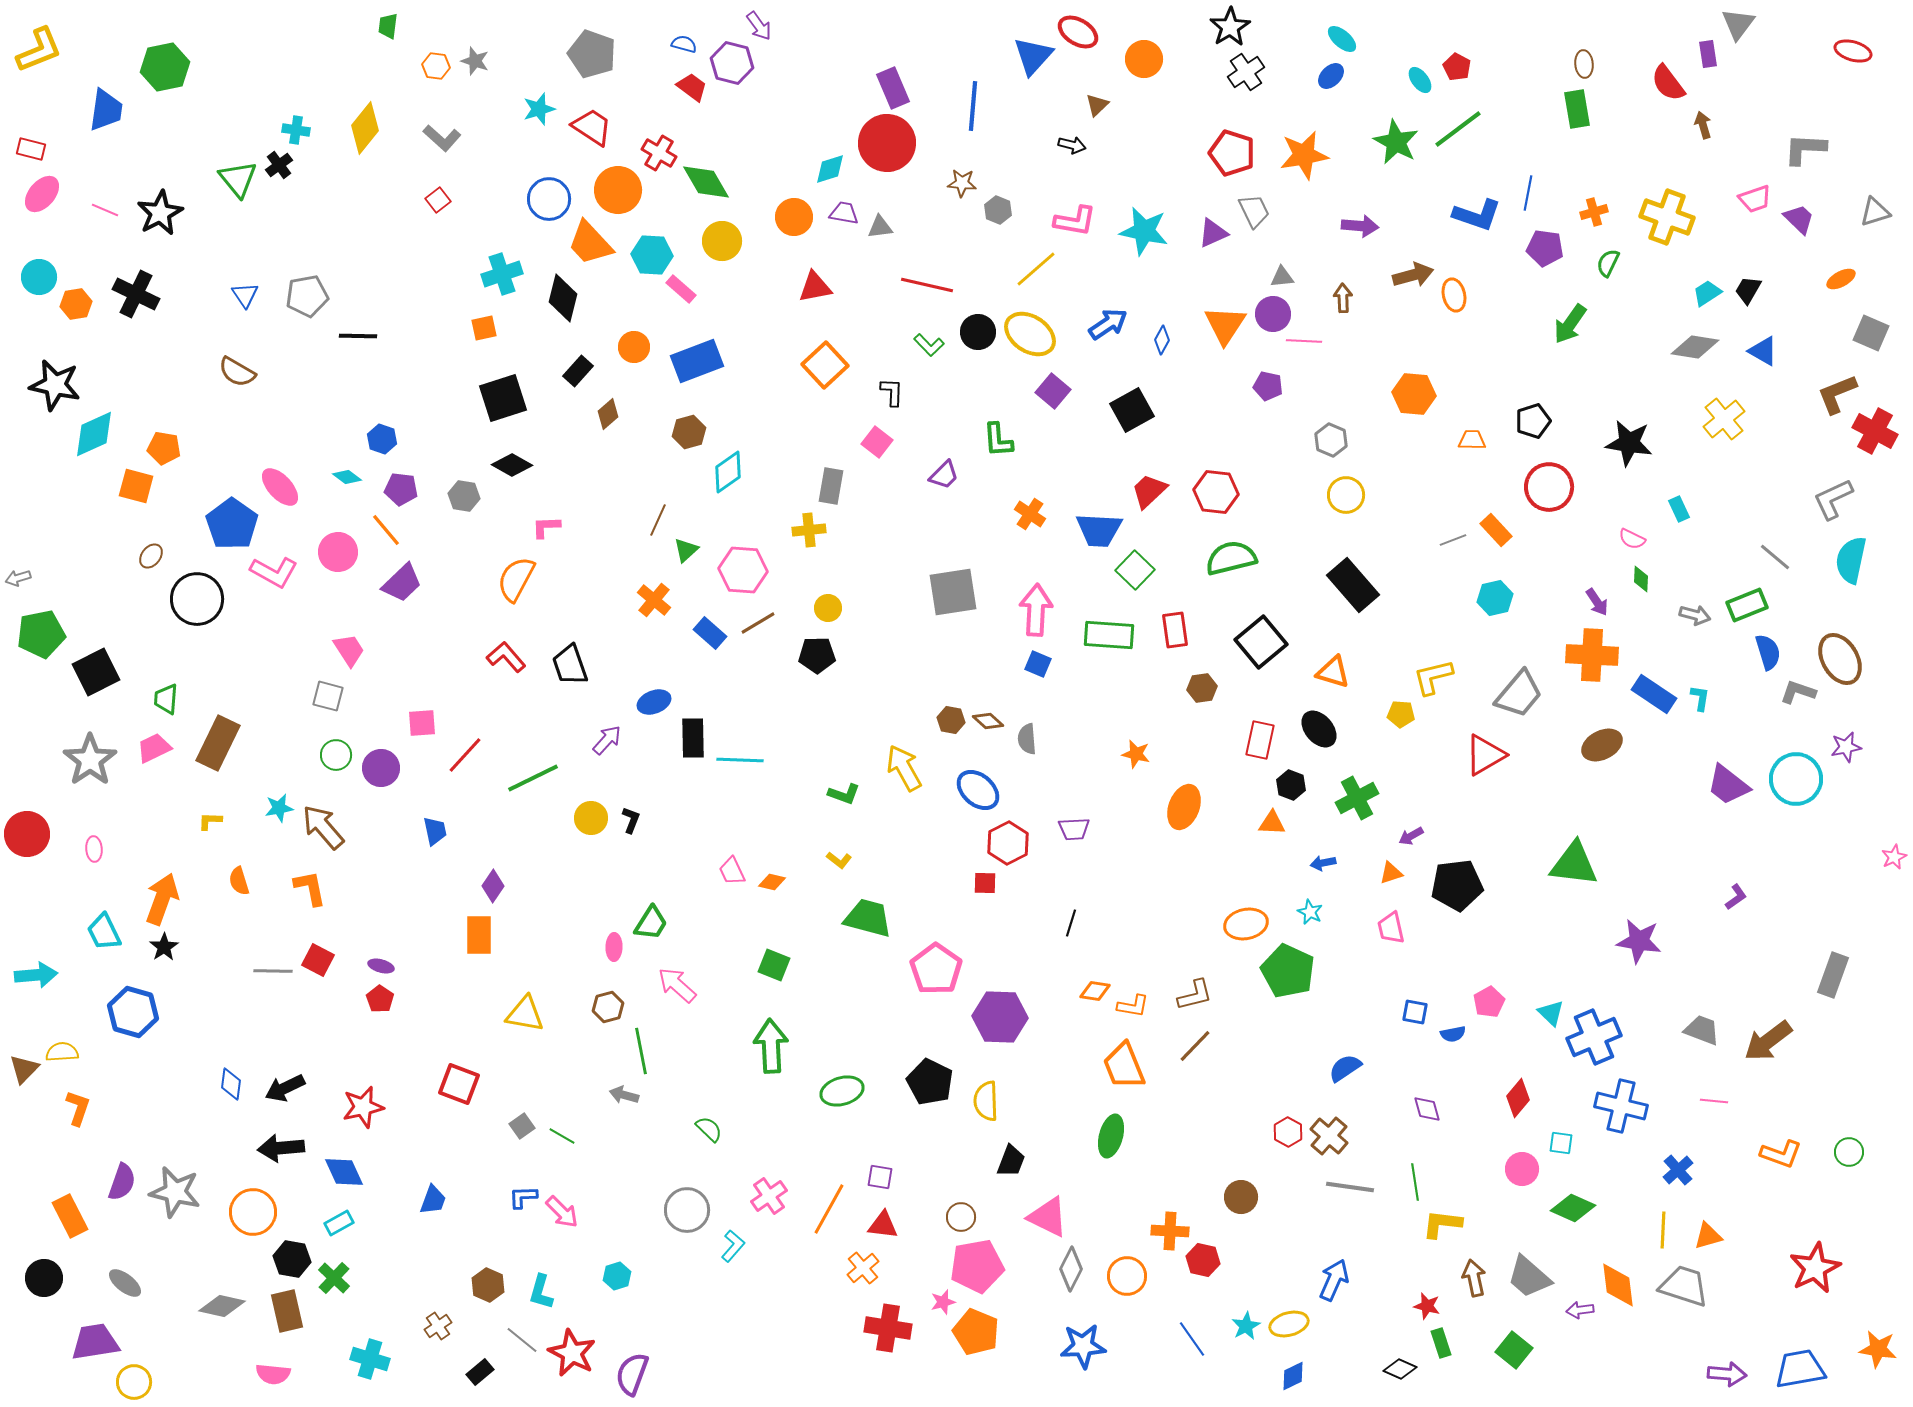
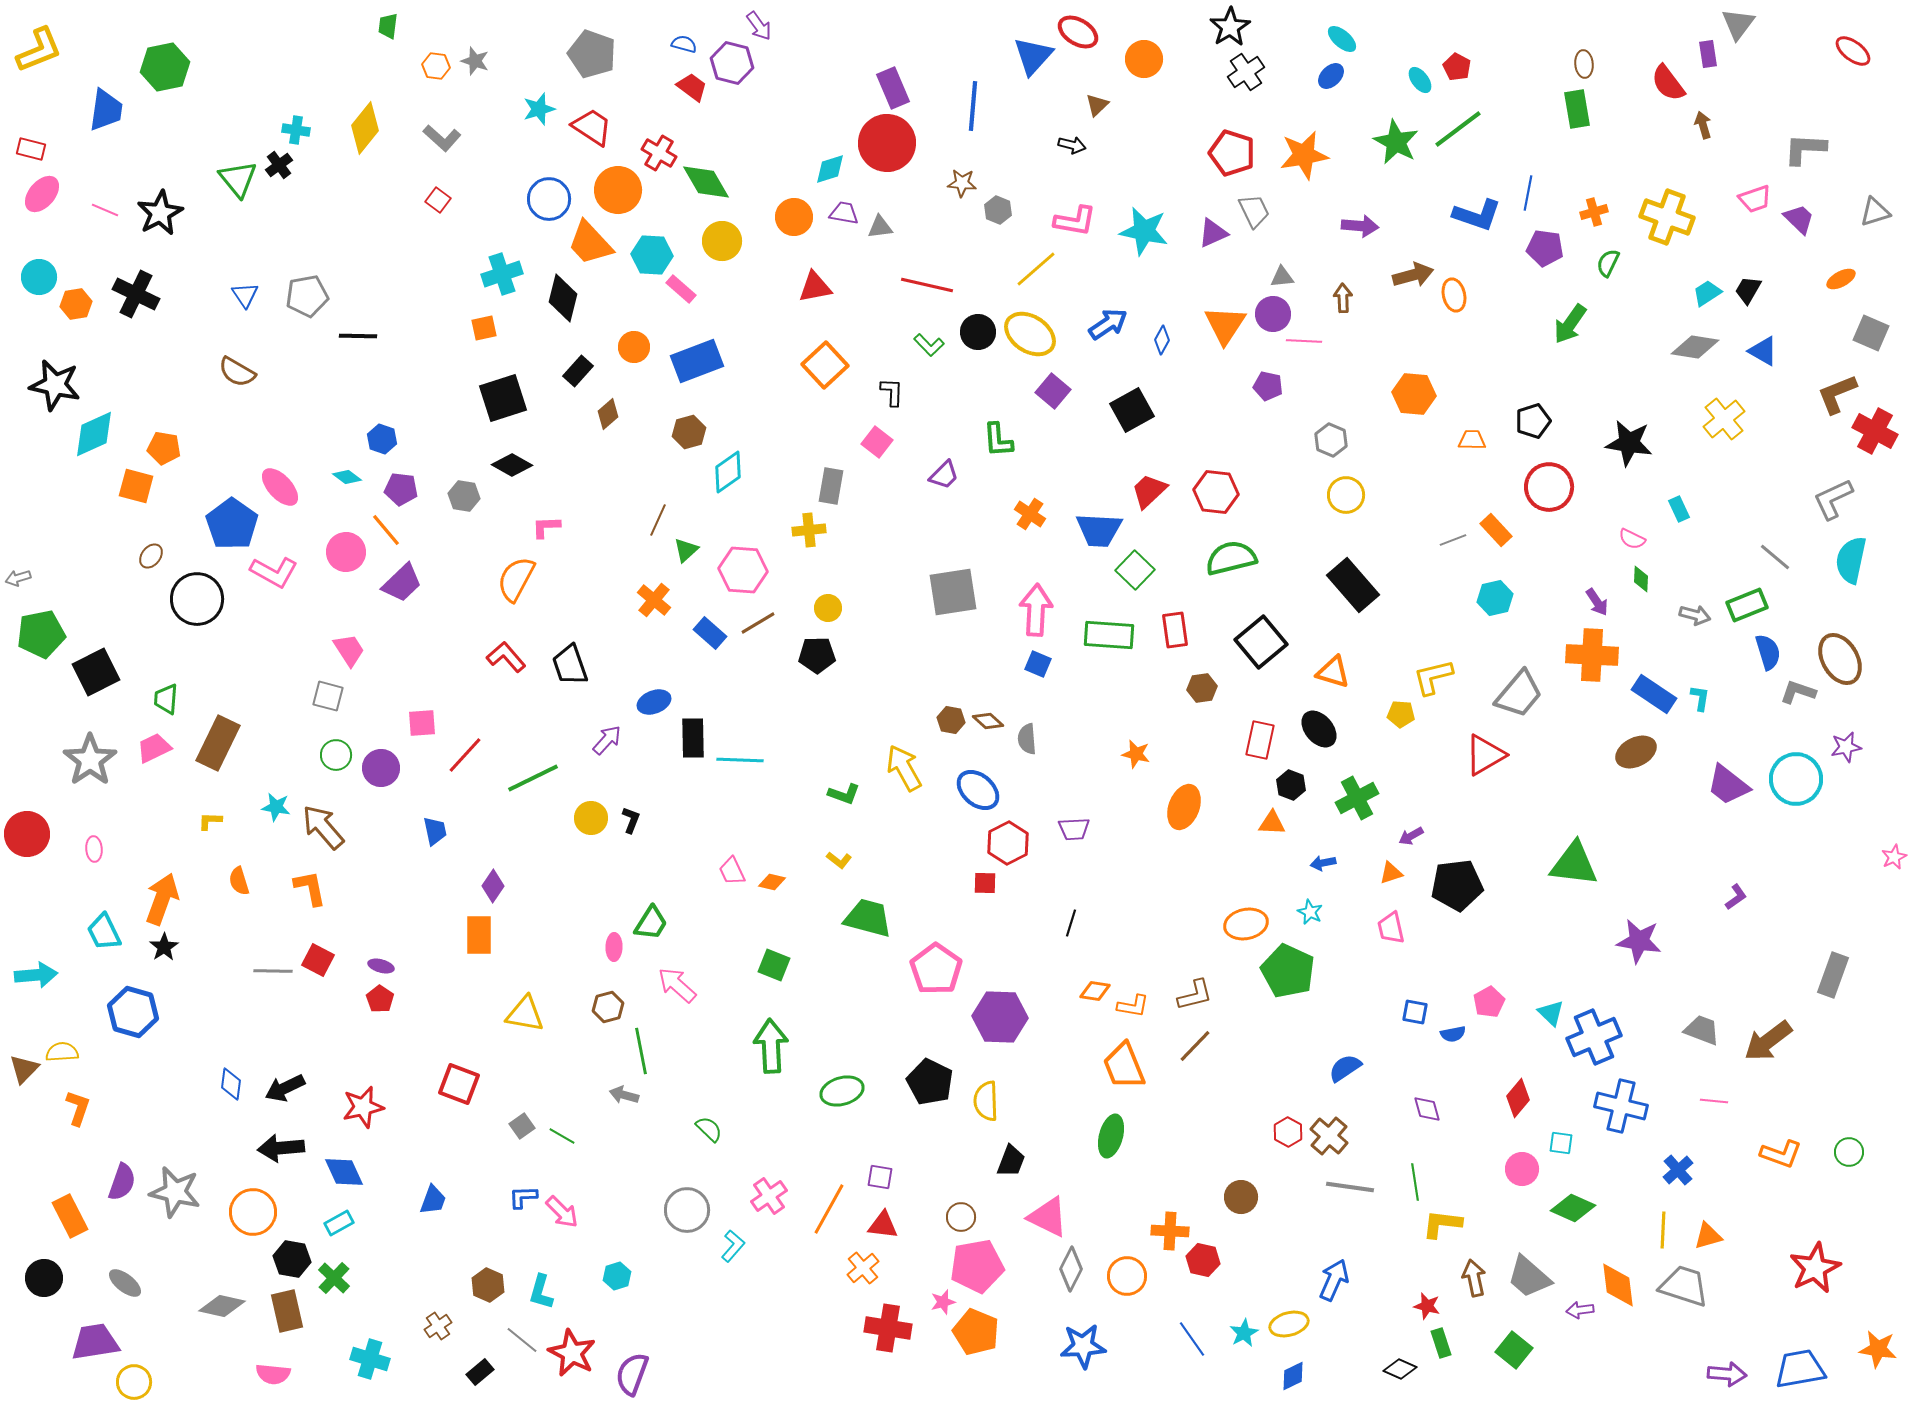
red ellipse at (1853, 51): rotated 21 degrees clockwise
red square at (438, 200): rotated 15 degrees counterclockwise
pink circle at (338, 552): moved 8 px right
brown ellipse at (1602, 745): moved 34 px right, 7 px down
cyan star at (279, 808): moved 3 px left, 1 px up; rotated 20 degrees clockwise
cyan star at (1246, 1326): moved 2 px left, 7 px down
